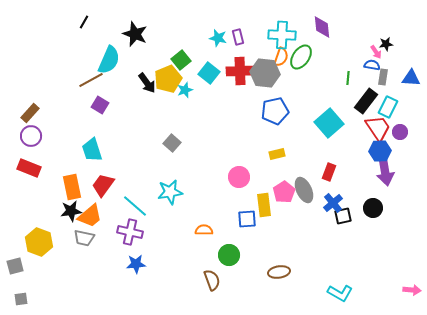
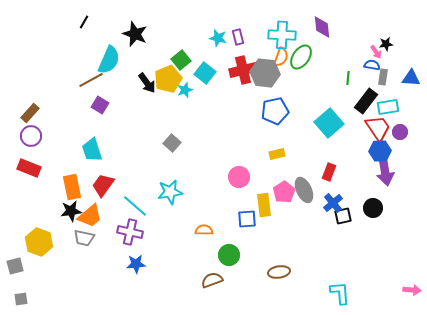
red cross at (240, 71): moved 3 px right, 1 px up; rotated 12 degrees counterclockwise
cyan square at (209, 73): moved 4 px left
cyan rectangle at (388, 107): rotated 55 degrees clockwise
brown semicircle at (212, 280): rotated 90 degrees counterclockwise
cyan L-shape at (340, 293): rotated 125 degrees counterclockwise
